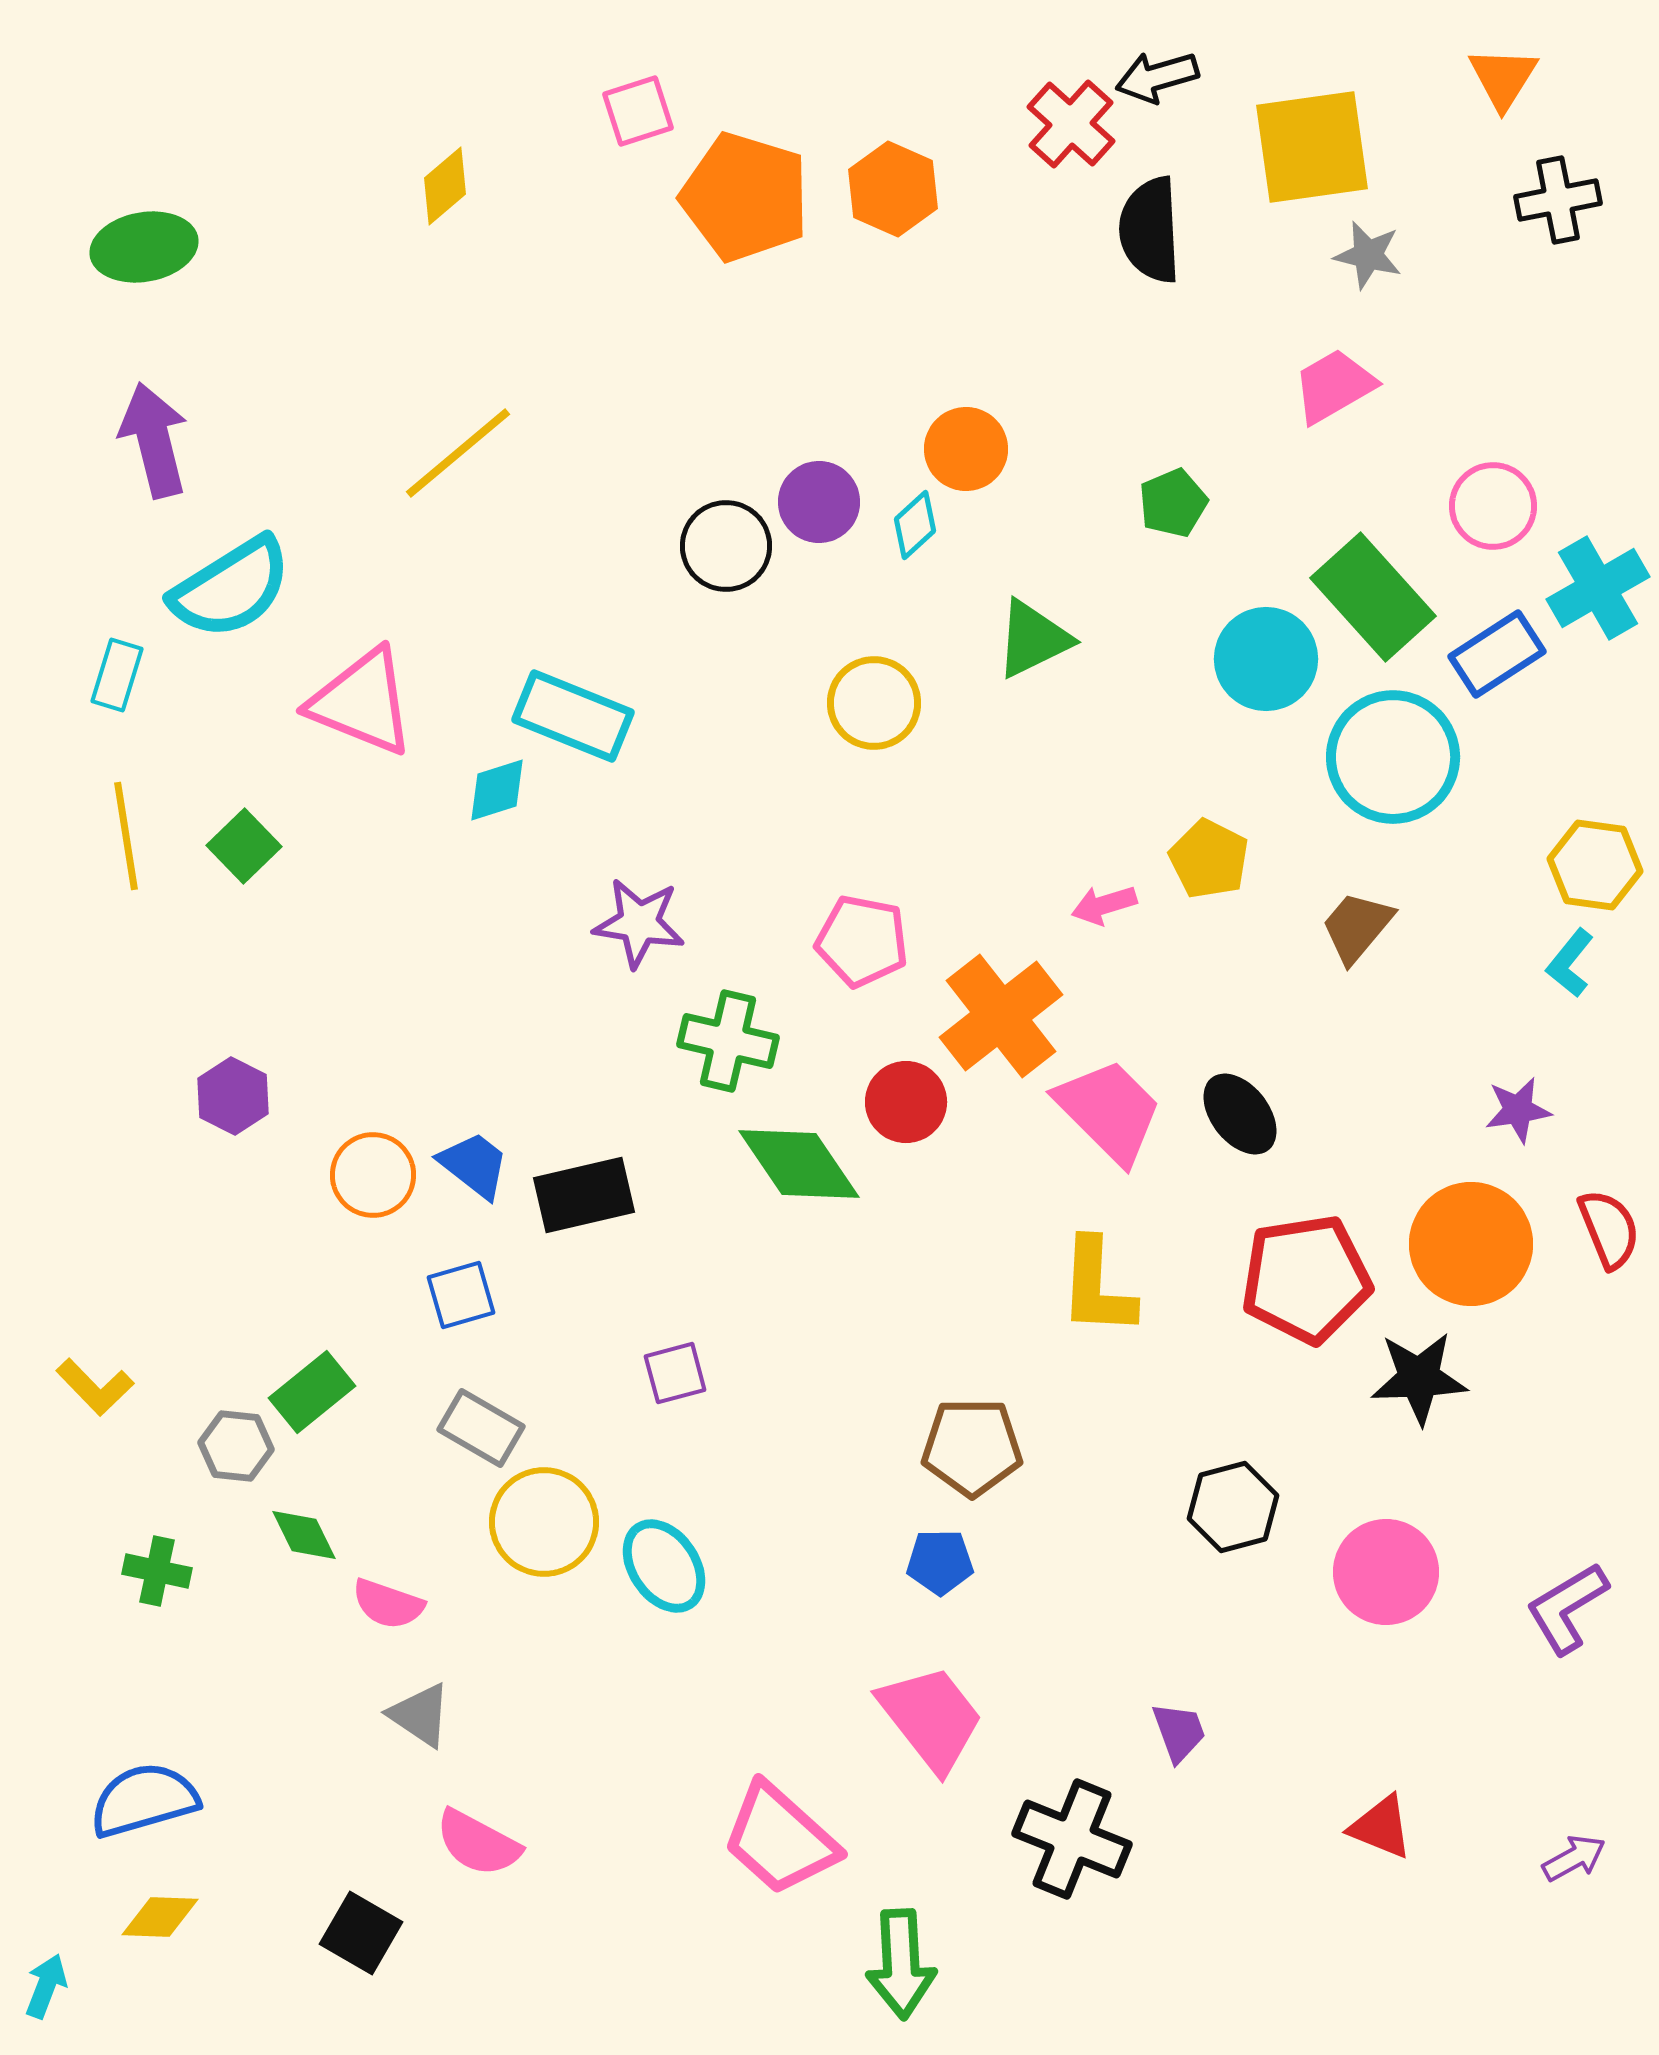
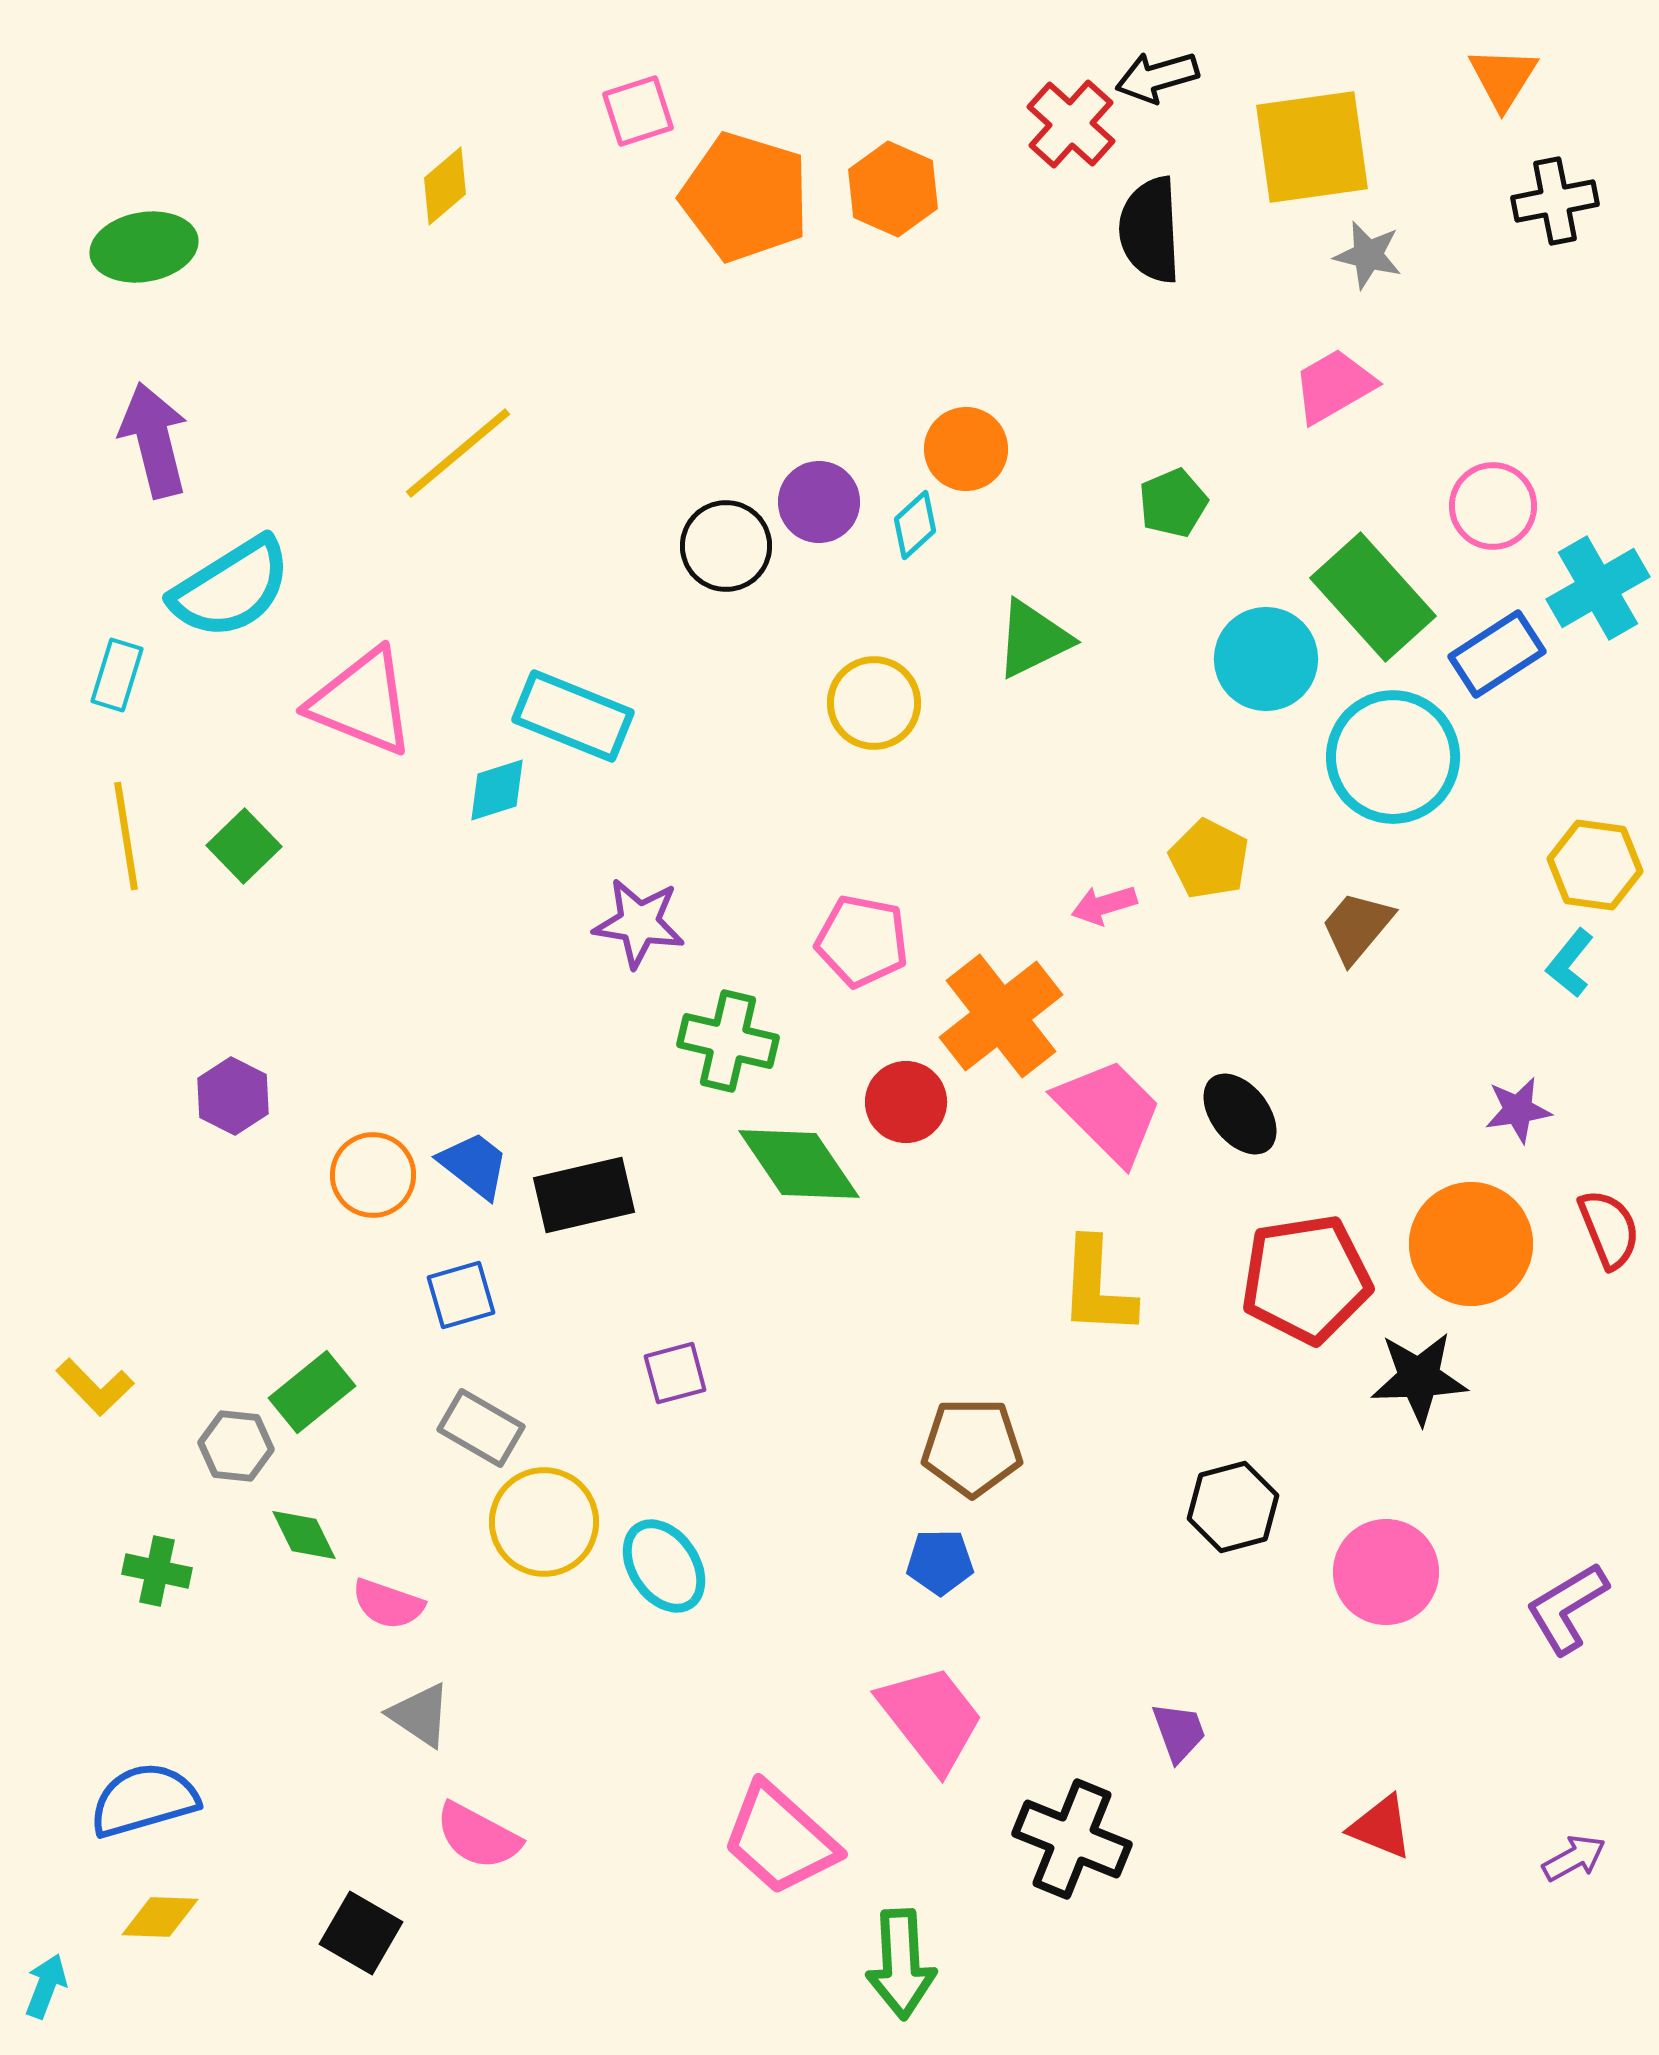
black cross at (1558, 200): moved 3 px left, 1 px down
pink semicircle at (478, 1843): moved 7 px up
